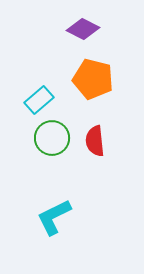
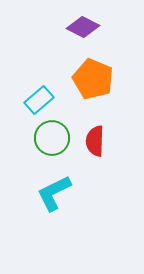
purple diamond: moved 2 px up
orange pentagon: rotated 9 degrees clockwise
red semicircle: rotated 8 degrees clockwise
cyan L-shape: moved 24 px up
